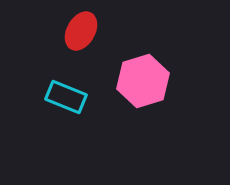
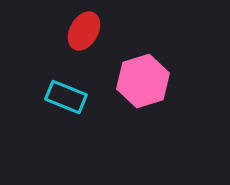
red ellipse: moved 3 px right
